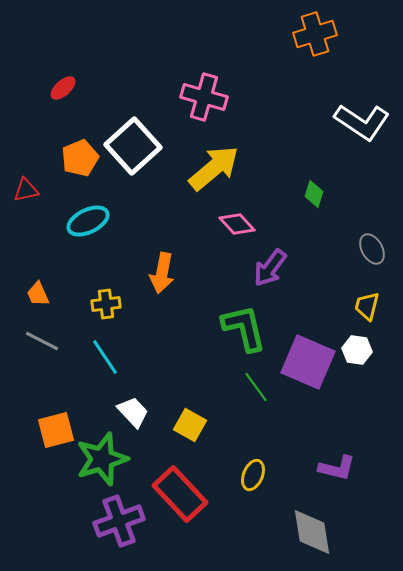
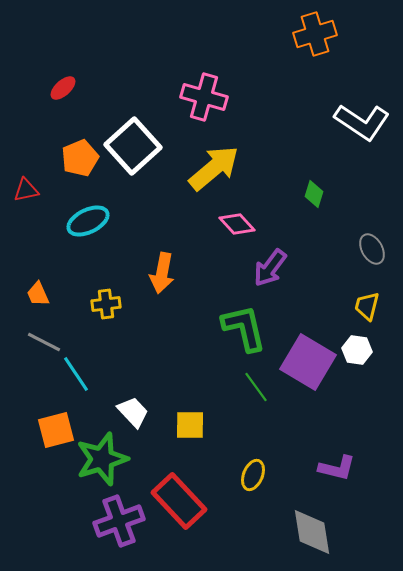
gray line: moved 2 px right, 1 px down
cyan line: moved 29 px left, 17 px down
purple square: rotated 8 degrees clockwise
yellow square: rotated 28 degrees counterclockwise
red rectangle: moved 1 px left, 7 px down
